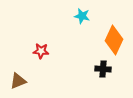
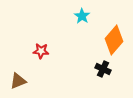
cyan star: rotated 21 degrees clockwise
orange diamond: rotated 16 degrees clockwise
black cross: rotated 21 degrees clockwise
